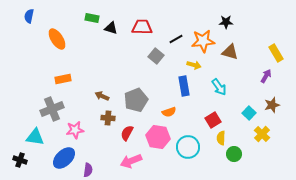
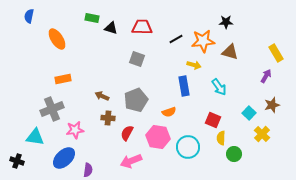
gray square: moved 19 px left, 3 px down; rotated 21 degrees counterclockwise
red square: rotated 35 degrees counterclockwise
black cross: moved 3 px left, 1 px down
